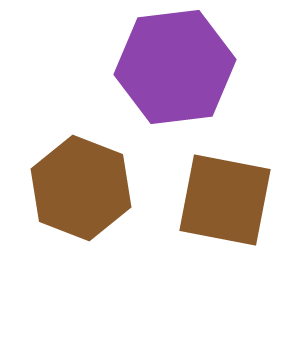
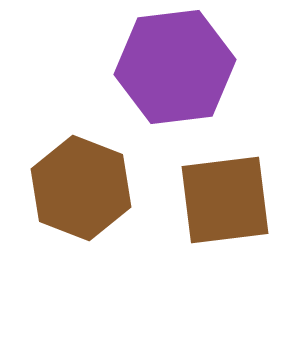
brown square: rotated 18 degrees counterclockwise
